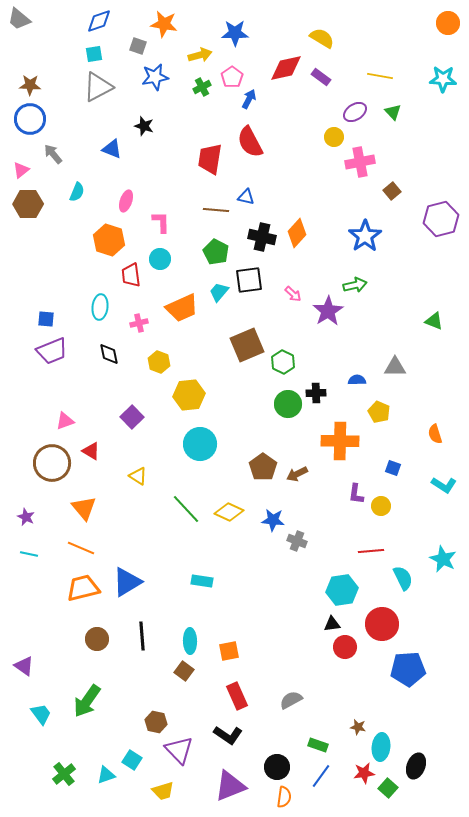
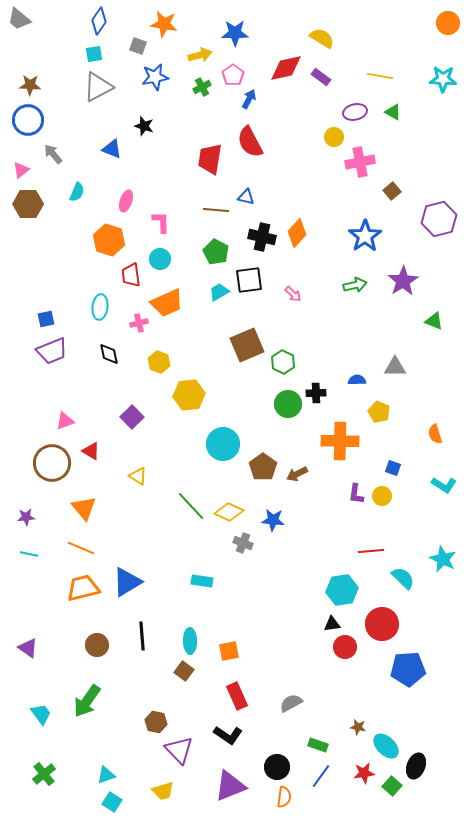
blue diamond at (99, 21): rotated 36 degrees counterclockwise
pink pentagon at (232, 77): moved 1 px right, 2 px up
purple ellipse at (355, 112): rotated 20 degrees clockwise
green triangle at (393, 112): rotated 18 degrees counterclockwise
blue circle at (30, 119): moved 2 px left, 1 px down
purple hexagon at (441, 219): moved 2 px left
cyan trapezoid at (219, 292): rotated 20 degrees clockwise
orange trapezoid at (182, 308): moved 15 px left, 5 px up
purple star at (328, 311): moved 75 px right, 30 px up
blue square at (46, 319): rotated 18 degrees counterclockwise
cyan circle at (200, 444): moved 23 px right
yellow circle at (381, 506): moved 1 px right, 10 px up
green line at (186, 509): moved 5 px right, 3 px up
purple star at (26, 517): rotated 30 degrees counterclockwise
gray cross at (297, 541): moved 54 px left, 2 px down
cyan semicircle at (403, 578): rotated 20 degrees counterclockwise
brown circle at (97, 639): moved 6 px down
purple triangle at (24, 666): moved 4 px right, 18 px up
gray semicircle at (291, 700): moved 3 px down
cyan ellipse at (381, 747): moved 5 px right, 1 px up; rotated 52 degrees counterclockwise
cyan square at (132, 760): moved 20 px left, 42 px down
green cross at (64, 774): moved 20 px left
green square at (388, 788): moved 4 px right, 2 px up
